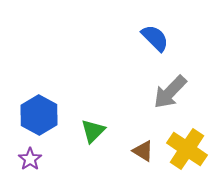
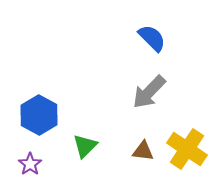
blue semicircle: moved 3 px left
gray arrow: moved 21 px left
green triangle: moved 8 px left, 15 px down
brown triangle: rotated 25 degrees counterclockwise
purple star: moved 5 px down
